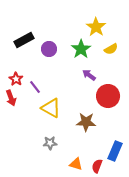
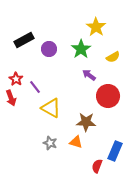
yellow semicircle: moved 2 px right, 8 px down
gray star: rotated 24 degrees clockwise
orange triangle: moved 22 px up
